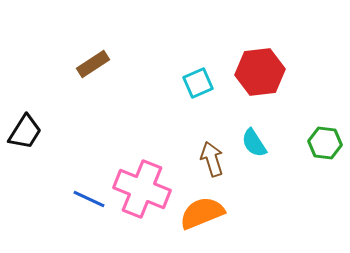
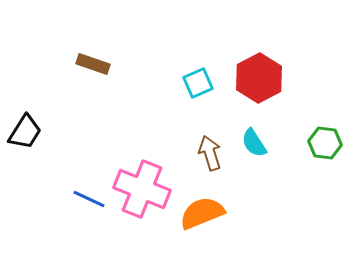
brown rectangle: rotated 52 degrees clockwise
red hexagon: moved 1 px left, 6 px down; rotated 21 degrees counterclockwise
brown arrow: moved 2 px left, 6 px up
